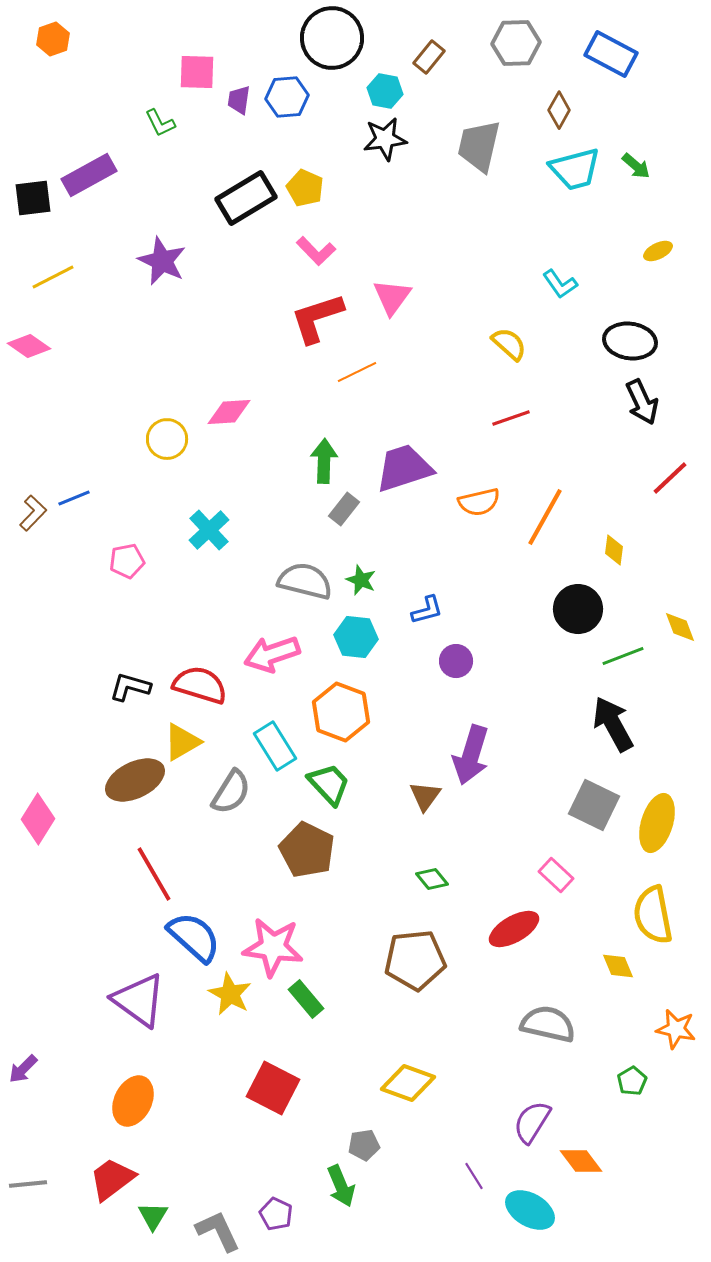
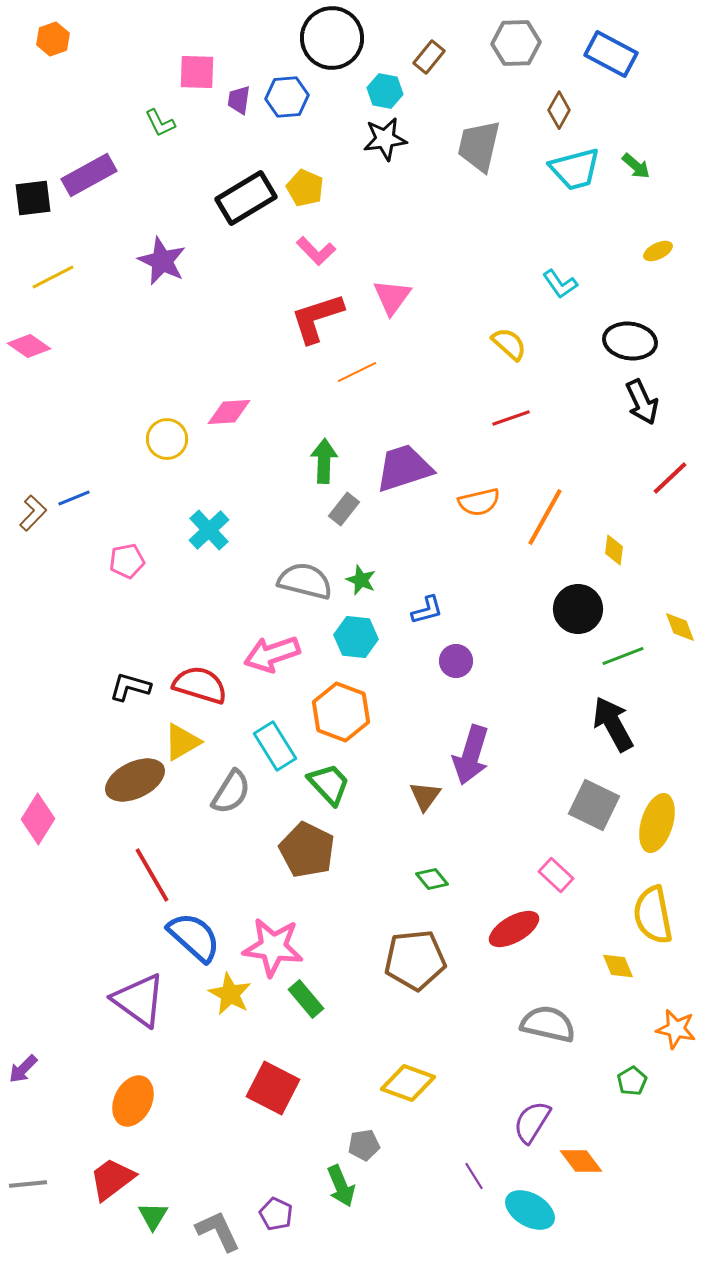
red line at (154, 874): moved 2 px left, 1 px down
